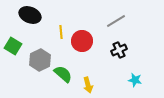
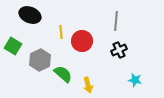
gray line: rotated 54 degrees counterclockwise
